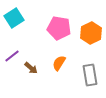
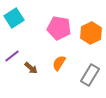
gray rectangle: rotated 40 degrees clockwise
